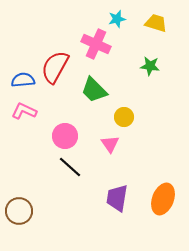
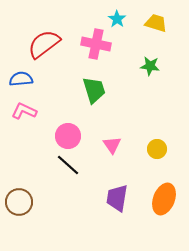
cyan star: rotated 24 degrees counterclockwise
pink cross: rotated 12 degrees counterclockwise
red semicircle: moved 11 px left, 23 px up; rotated 24 degrees clockwise
blue semicircle: moved 2 px left, 1 px up
green trapezoid: rotated 152 degrees counterclockwise
yellow circle: moved 33 px right, 32 px down
pink circle: moved 3 px right
pink triangle: moved 2 px right, 1 px down
black line: moved 2 px left, 2 px up
orange ellipse: moved 1 px right
brown circle: moved 9 px up
